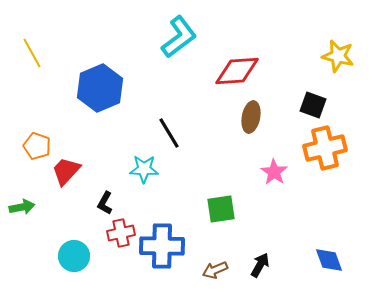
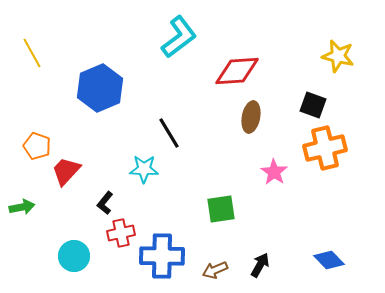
black L-shape: rotated 10 degrees clockwise
blue cross: moved 10 px down
blue diamond: rotated 24 degrees counterclockwise
